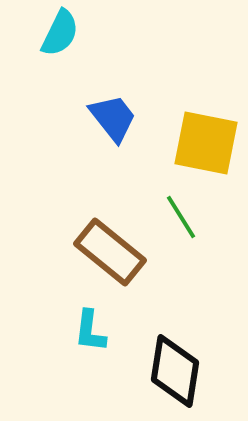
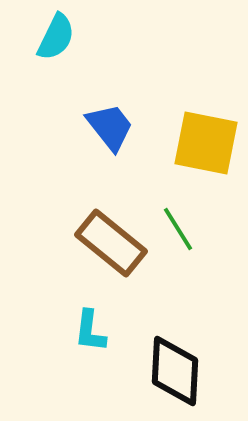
cyan semicircle: moved 4 px left, 4 px down
blue trapezoid: moved 3 px left, 9 px down
green line: moved 3 px left, 12 px down
brown rectangle: moved 1 px right, 9 px up
black diamond: rotated 6 degrees counterclockwise
